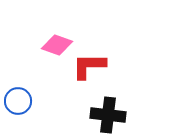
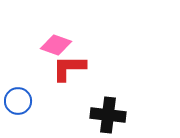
pink diamond: moved 1 px left
red L-shape: moved 20 px left, 2 px down
